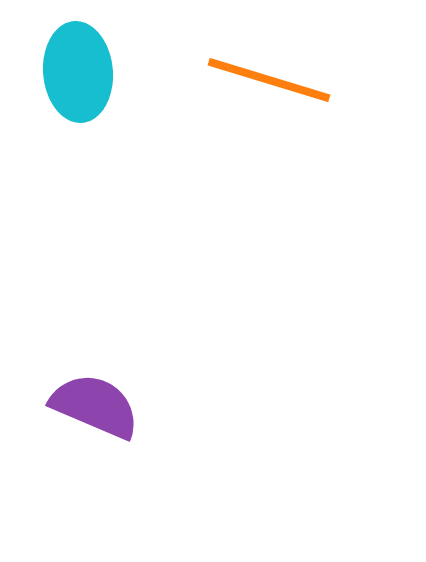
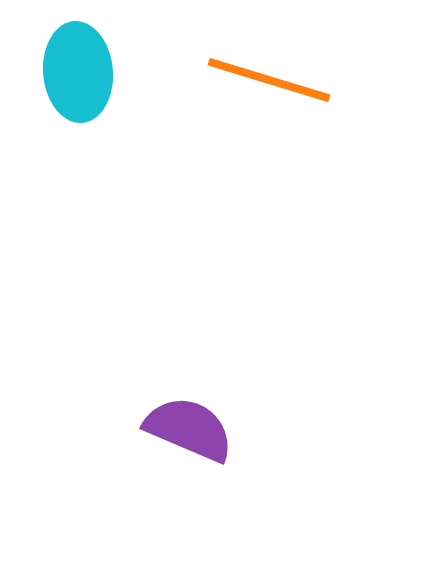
purple semicircle: moved 94 px right, 23 px down
